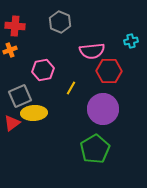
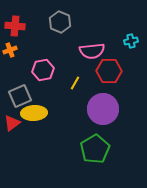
yellow line: moved 4 px right, 5 px up
